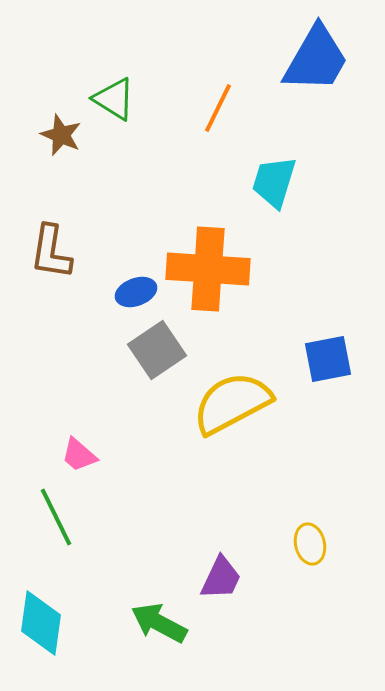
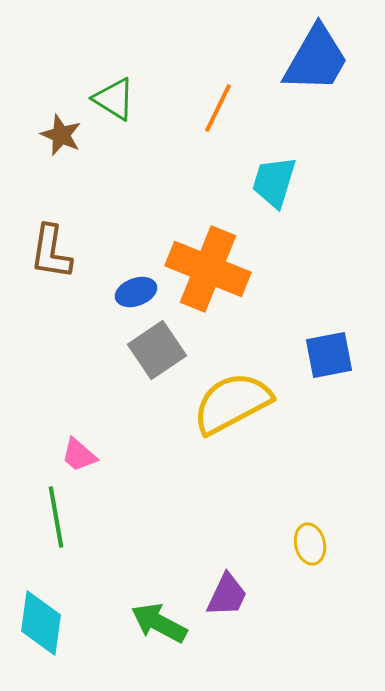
orange cross: rotated 18 degrees clockwise
blue square: moved 1 px right, 4 px up
green line: rotated 16 degrees clockwise
purple trapezoid: moved 6 px right, 17 px down
